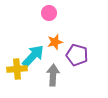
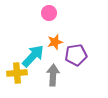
purple pentagon: moved 1 px left; rotated 25 degrees counterclockwise
yellow cross: moved 4 px down
